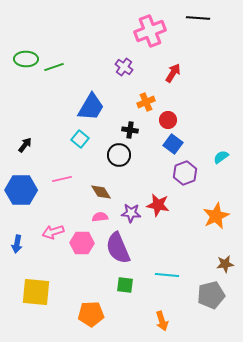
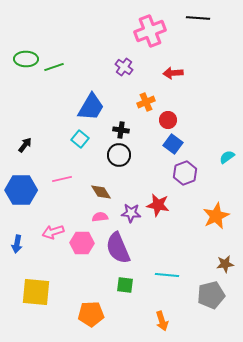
red arrow: rotated 126 degrees counterclockwise
black cross: moved 9 px left
cyan semicircle: moved 6 px right
